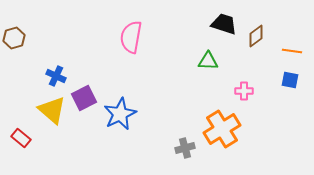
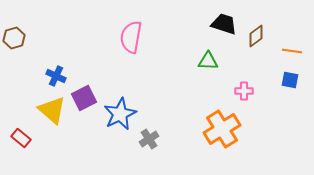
gray cross: moved 36 px left, 9 px up; rotated 18 degrees counterclockwise
